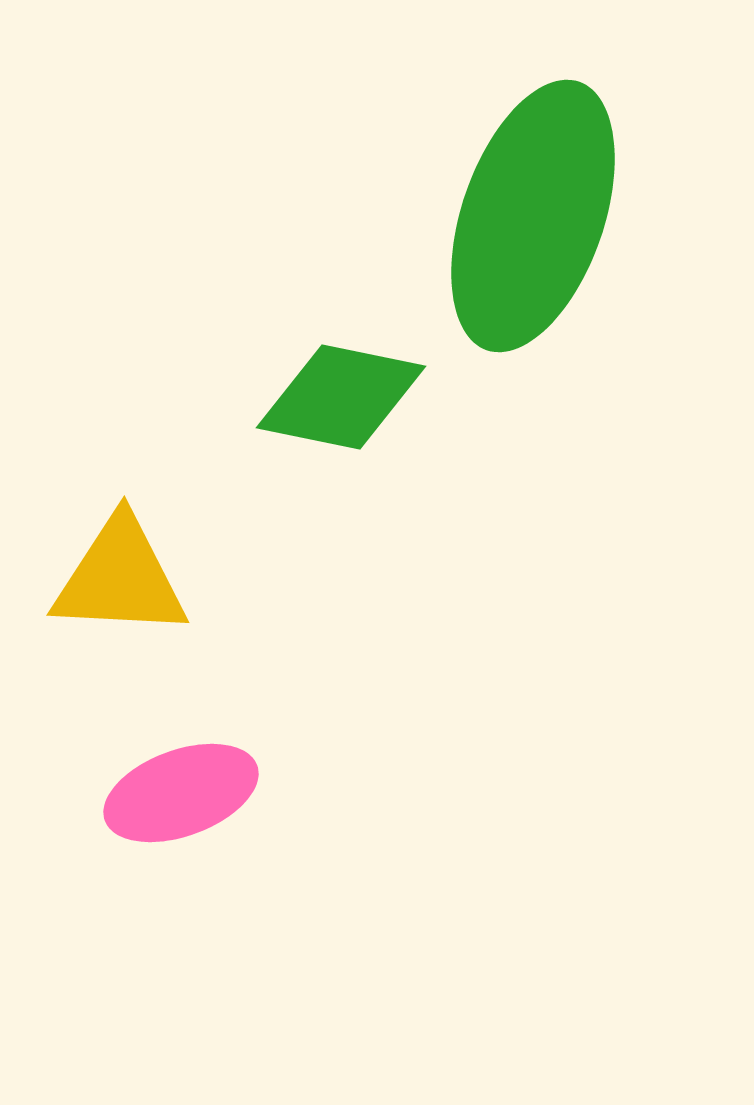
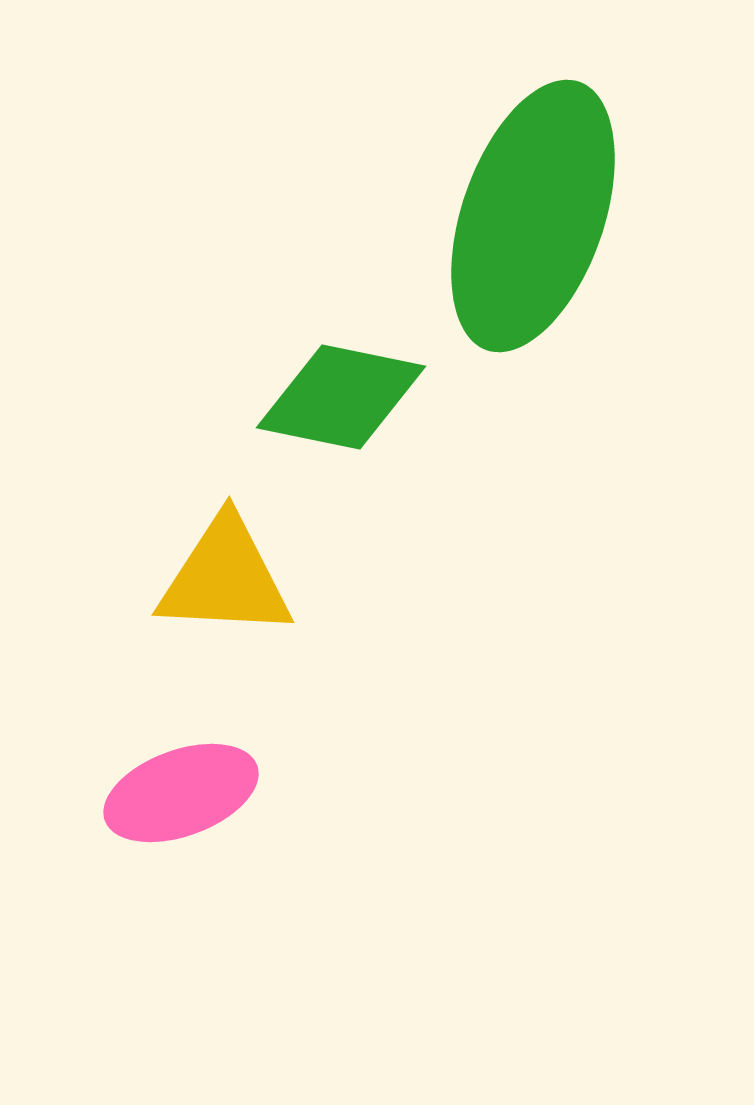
yellow triangle: moved 105 px right
